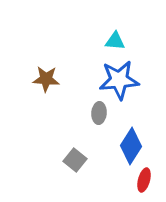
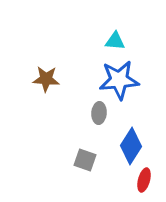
gray square: moved 10 px right; rotated 20 degrees counterclockwise
